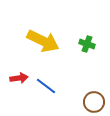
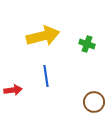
yellow arrow: moved 5 px up; rotated 40 degrees counterclockwise
red arrow: moved 6 px left, 12 px down
blue line: moved 10 px up; rotated 45 degrees clockwise
